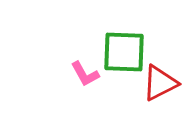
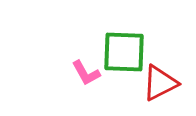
pink L-shape: moved 1 px right, 1 px up
